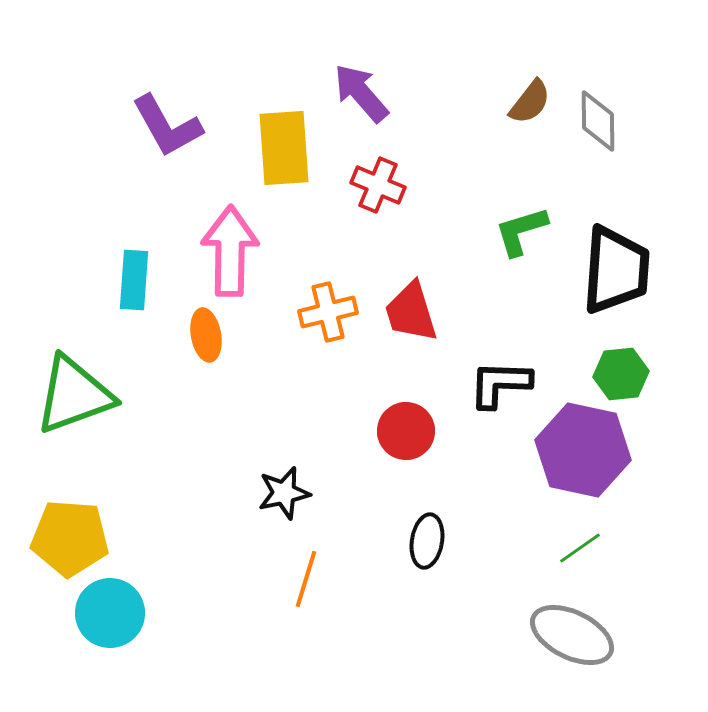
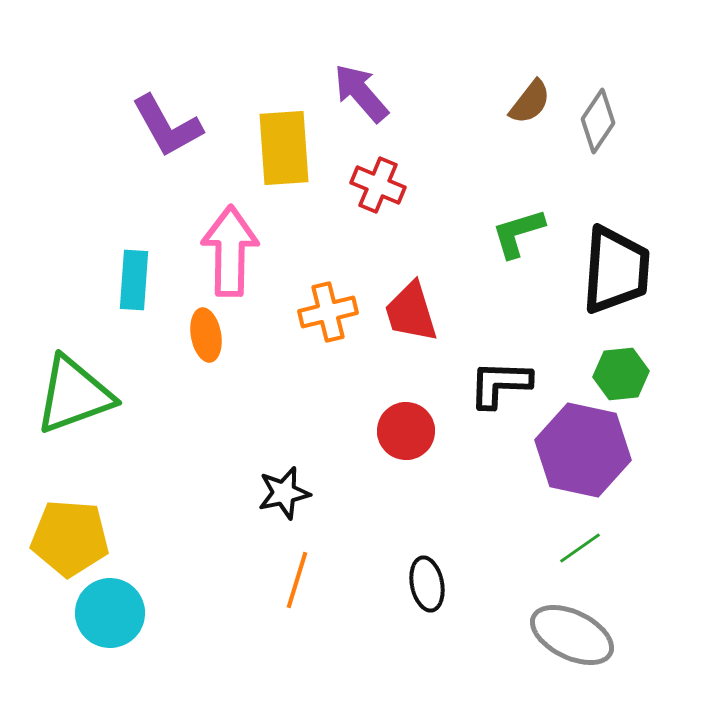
gray diamond: rotated 34 degrees clockwise
green L-shape: moved 3 px left, 2 px down
black ellipse: moved 43 px down; rotated 20 degrees counterclockwise
orange line: moved 9 px left, 1 px down
